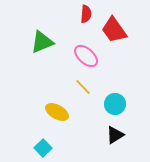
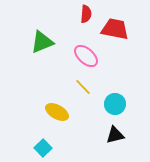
red trapezoid: moved 1 px right, 1 px up; rotated 136 degrees clockwise
black triangle: rotated 18 degrees clockwise
